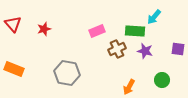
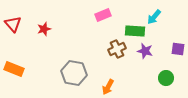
pink rectangle: moved 6 px right, 16 px up
gray hexagon: moved 7 px right
green circle: moved 4 px right, 2 px up
orange arrow: moved 21 px left
